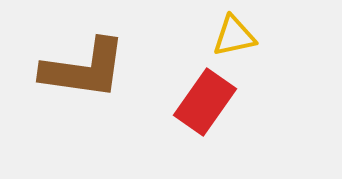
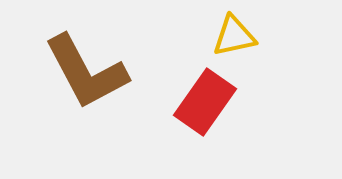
brown L-shape: moved 2 px right, 3 px down; rotated 54 degrees clockwise
